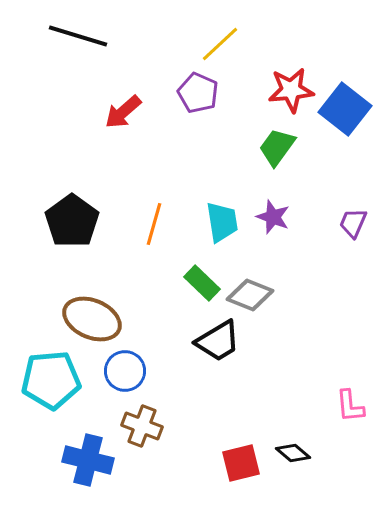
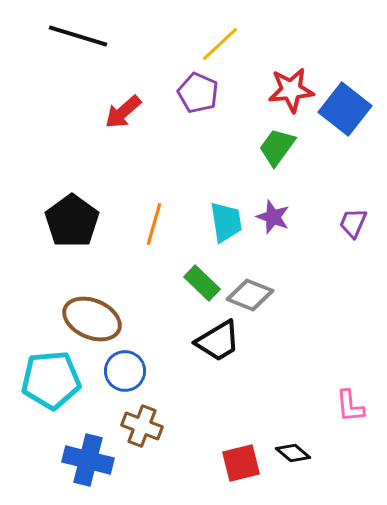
cyan trapezoid: moved 4 px right
